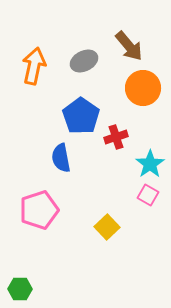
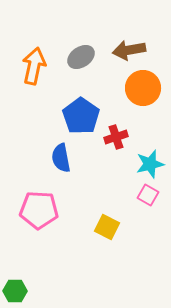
brown arrow: moved 4 px down; rotated 120 degrees clockwise
gray ellipse: moved 3 px left, 4 px up; rotated 8 degrees counterclockwise
cyan star: rotated 20 degrees clockwise
pink pentagon: rotated 21 degrees clockwise
yellow square: rotated 20 degrees counterclockwise
green hexagon: moved 5 px left, 2 px down
